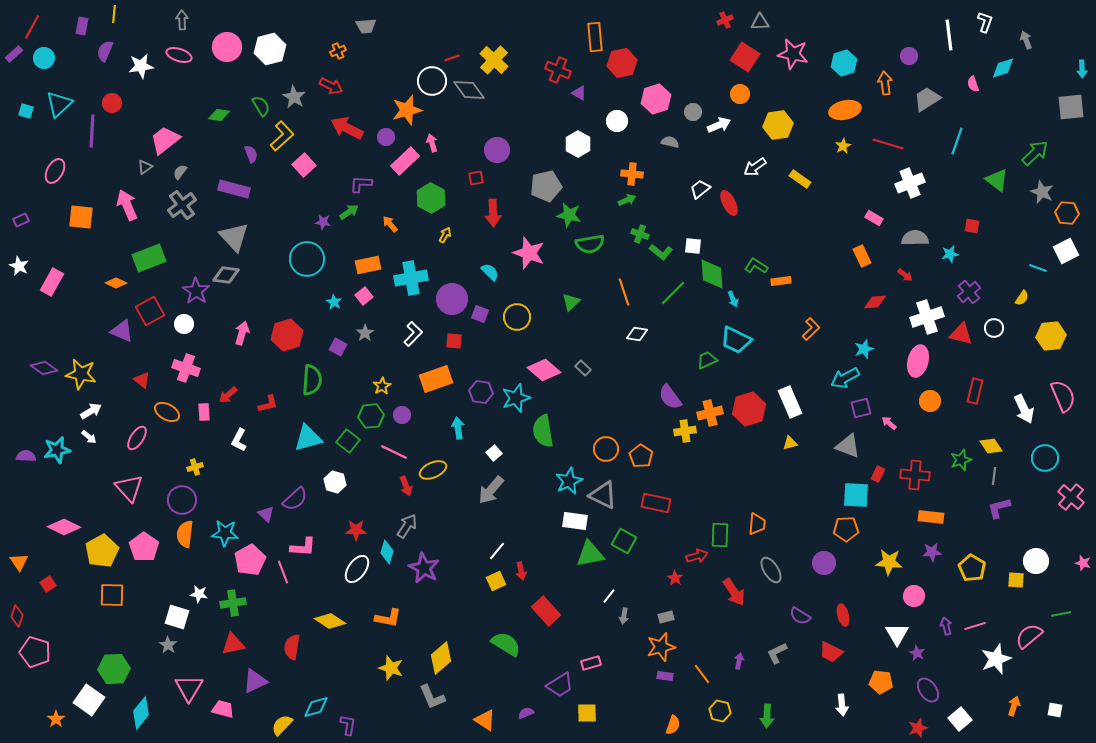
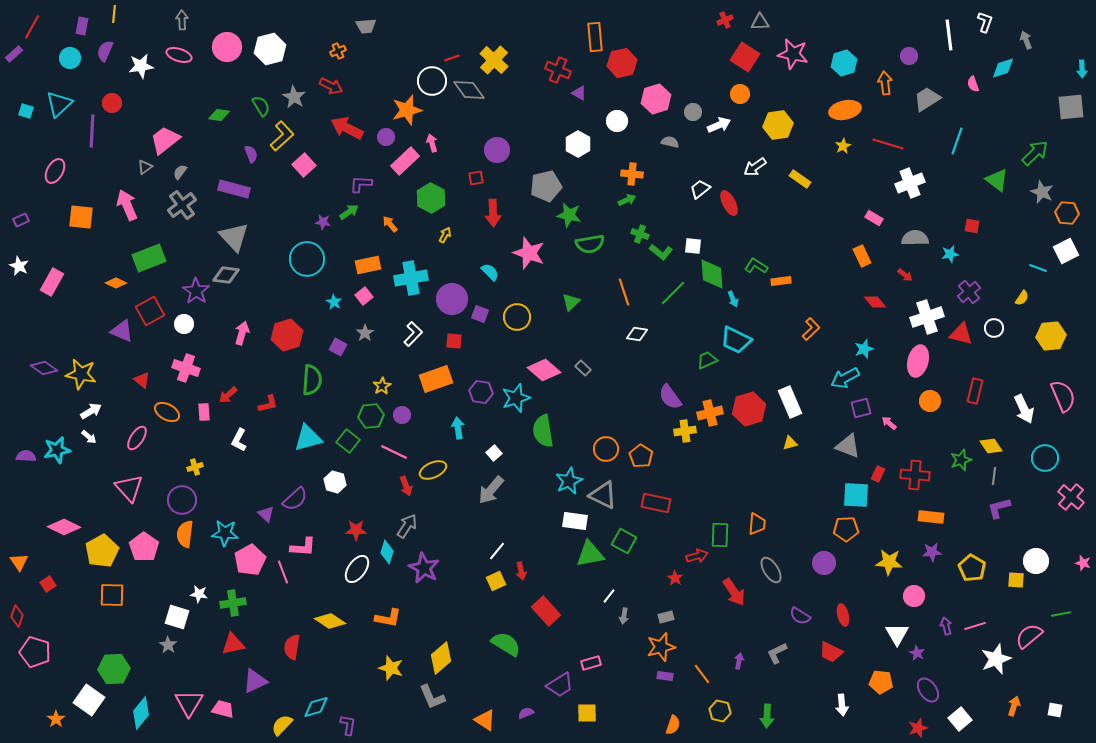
cyan circle at (44, 58): moved 26 px right
red diamond at (875, 302): rotated 55 degrees clockwise
pink triangle at (189, 688): moved 15 px down
